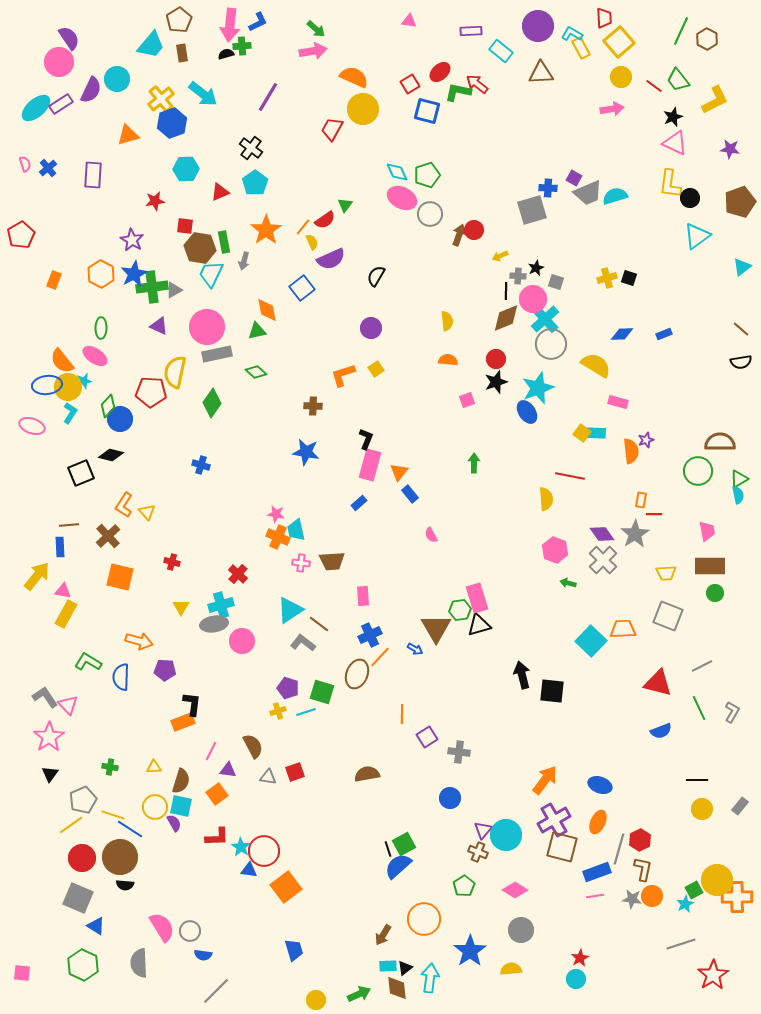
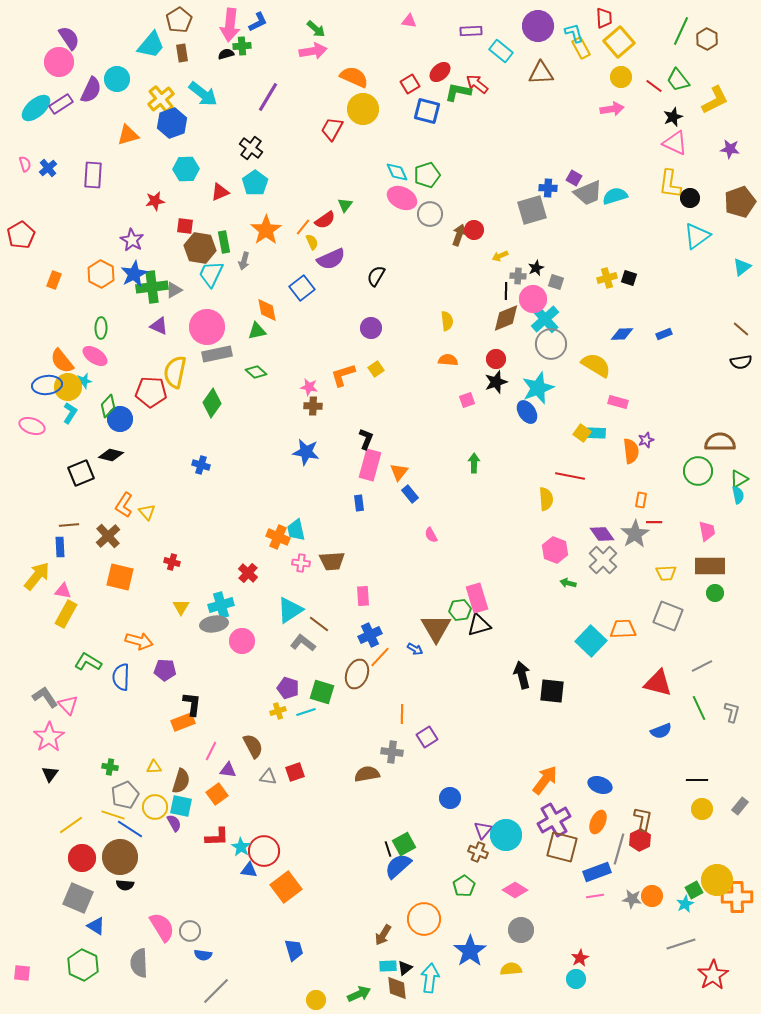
cyan L-shape at (572, 34): moved 2 px right, 1 px up; rotated 45 degrees clockwise
blue rectangle at (359, 503): rotated 56 degrees counterclockwise
pink star at (276, 514): moved 33 px right, 127 px up
red line at (654, 514): moved 8 px down
red cross at (238, 574): moved 10 px right, 1 px up
gray L-shape at (732, 712): rotated 15 degrees counterclockwise
gray cross at (459, 752): moved 67 px left
gray pentagon at (83, 800): moved 42 px right, 5 px up
brown L-shape at (643, 869): moved 50 px up
